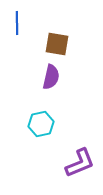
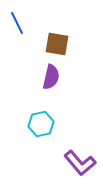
blue line: rotated 25 degrees counterclockwise
purple L-shape: rotated 72 degrees clockwise
